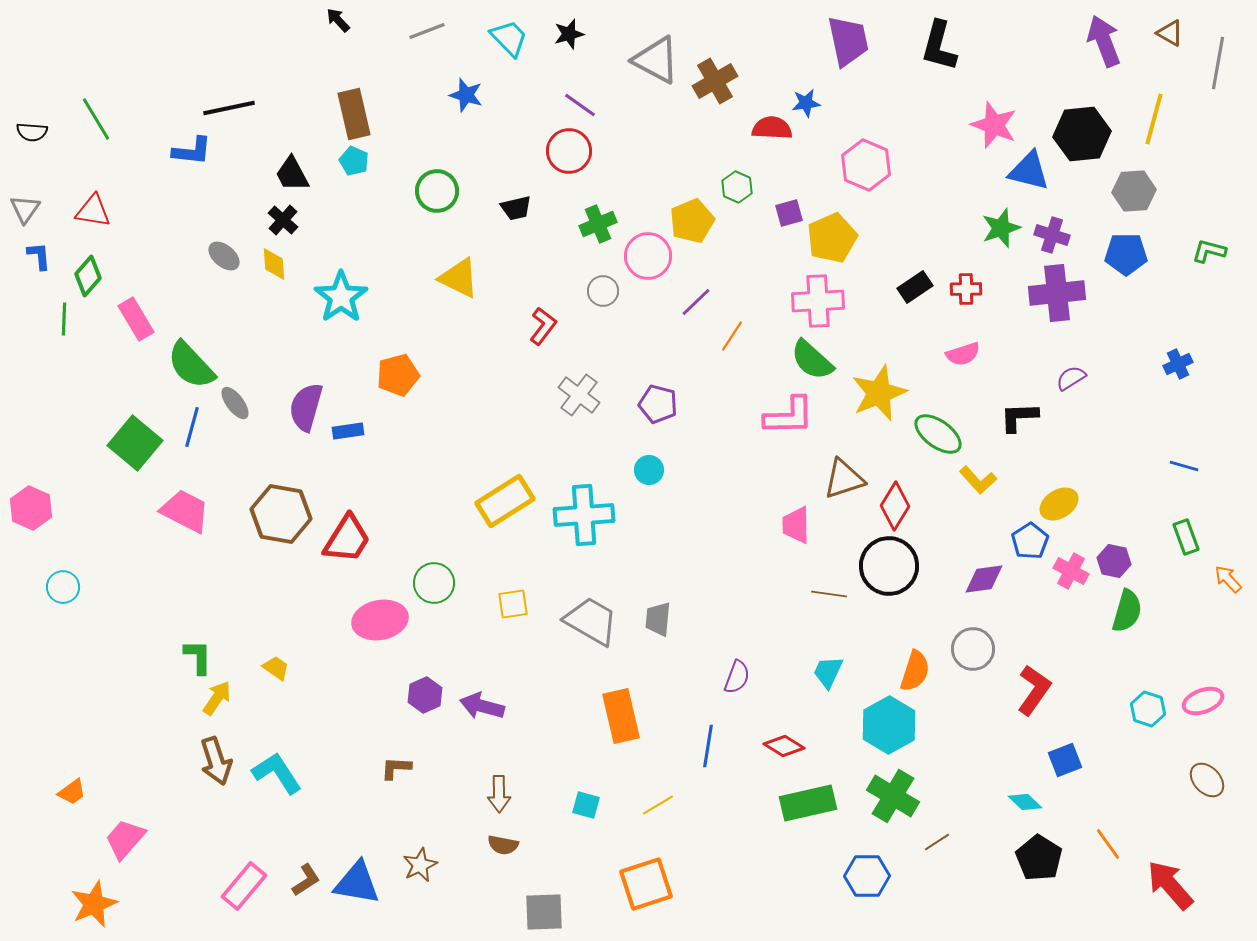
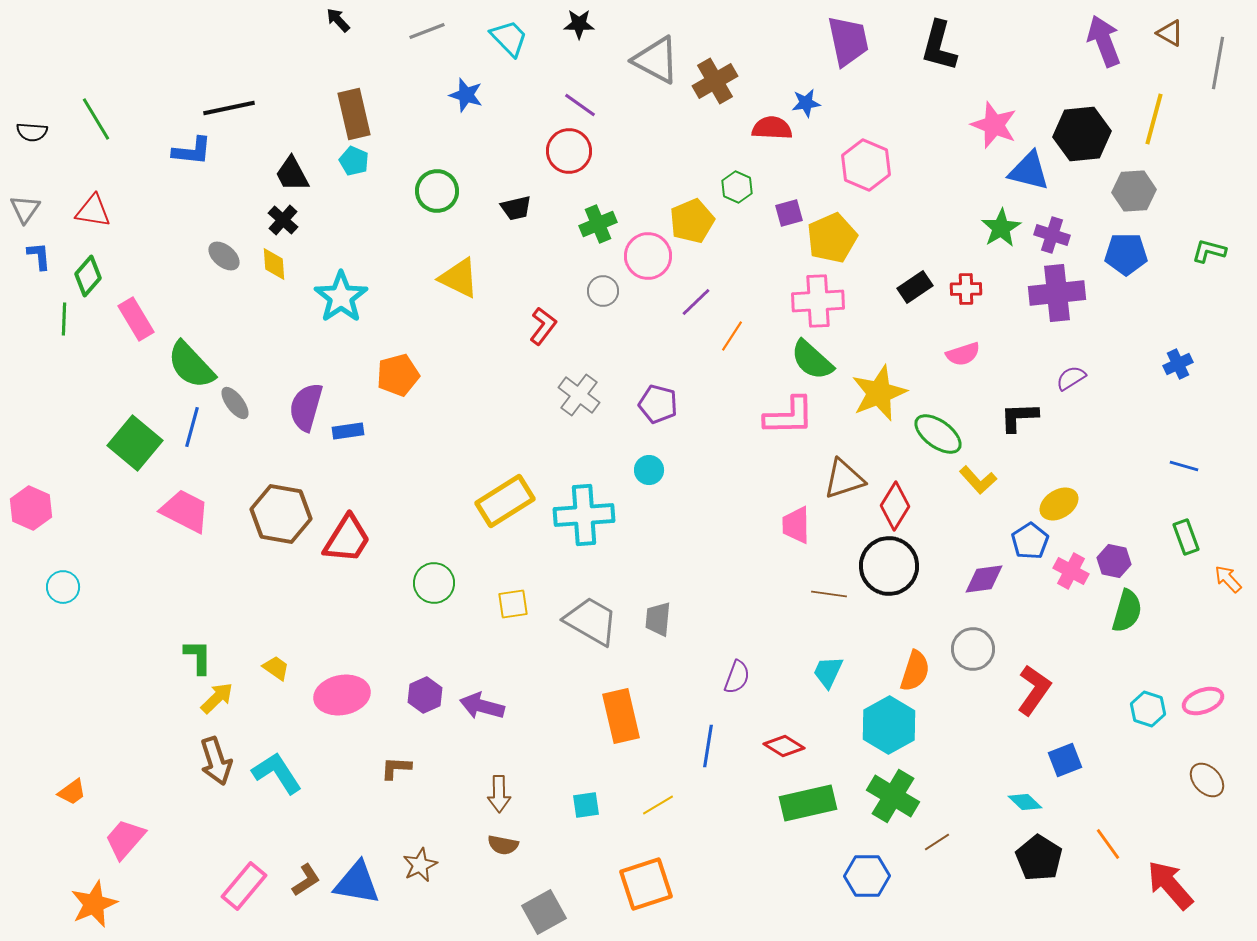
black star at (569, 34): moved 10 px right, 10 px up; rotated 16 degrees clockwise
green star at (1001, 228): rotated 12 degrees counterclockwise
pink ellipse at (380, 620): moved 38 px left, 75 px down
yellow arrow at (217, 698): rotated 12 degrees clockwise
cyan square at (586, 805): rotated 24 degrees counterclockwise
gray square at (544, 912): rotated 27 degrees counterclockwise
